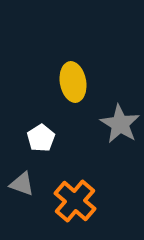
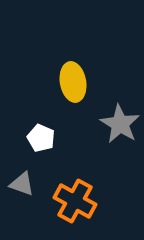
white pentagon: rotated 16 degrees counterclockwise
orange cross: rotated 12 degrees counterclockwise
